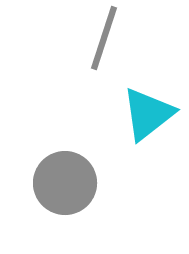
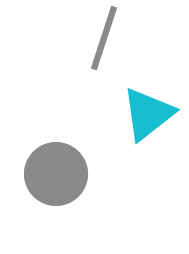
gray circle: moved 9 px left, 9 px up
